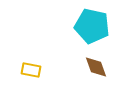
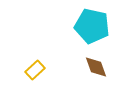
yellow rectangle: moved 4 px right; rotated 54 degrees counterclockwise
